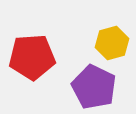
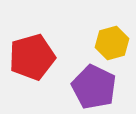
red pentagon: rotated 12 degrees counterclockwise
